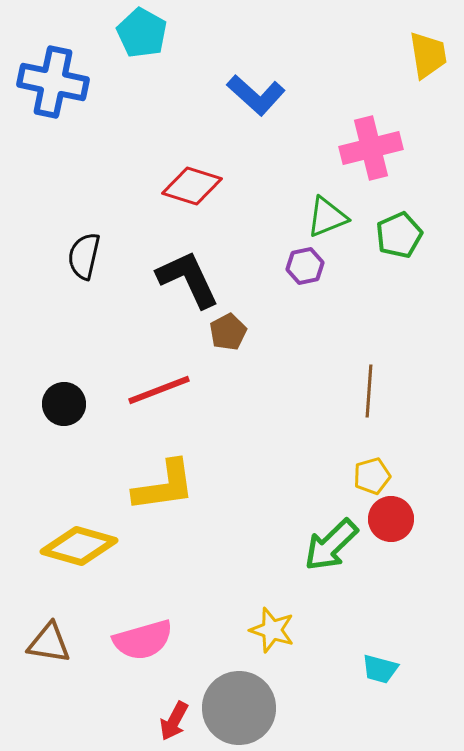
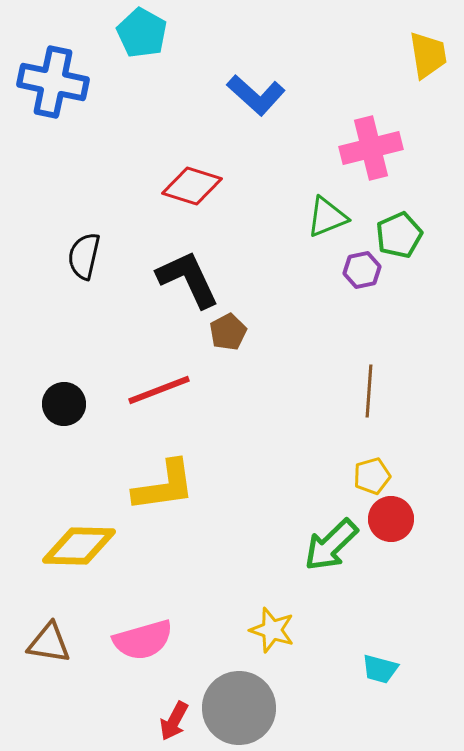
purple hexagon: moved 57 px right, 4 px down
yellow diamond: rotated 14 degrees counterclockwise
